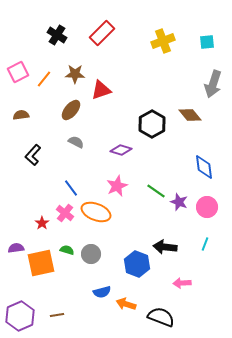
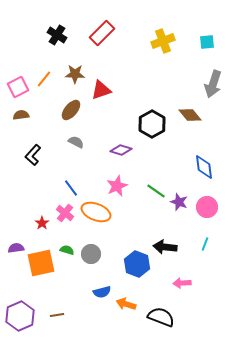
pink square: moved 15 px down
